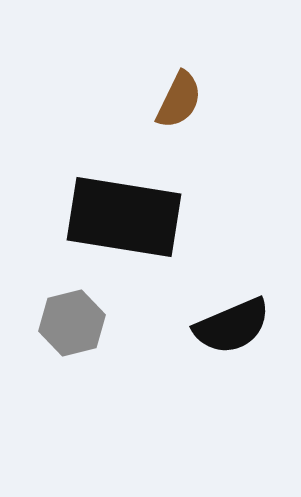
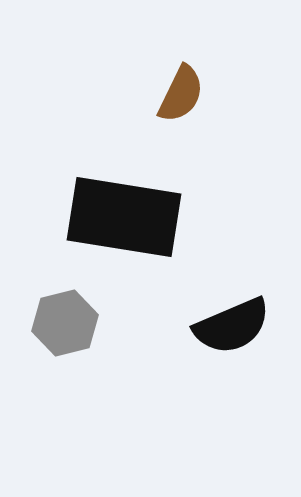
brown semicircle: moved 2 px right, 6 px up
gray hexagon: moved 7 px left
